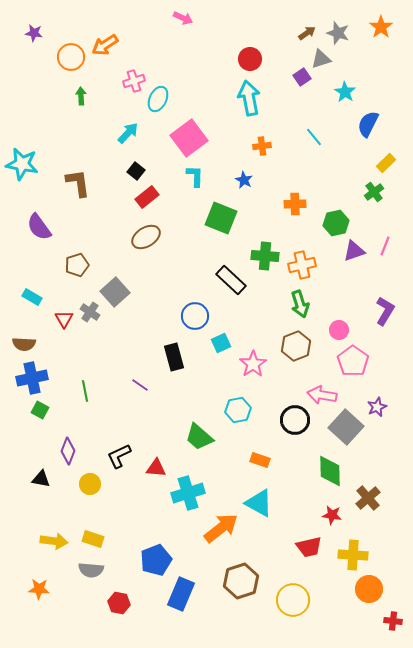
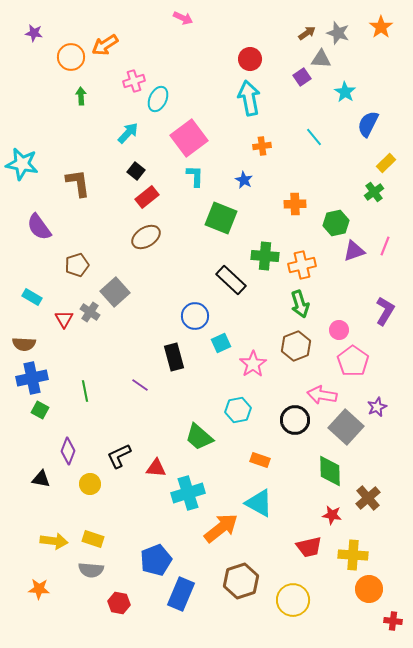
gray triangle at (321, 59): rotated 20 degrees clockwise
